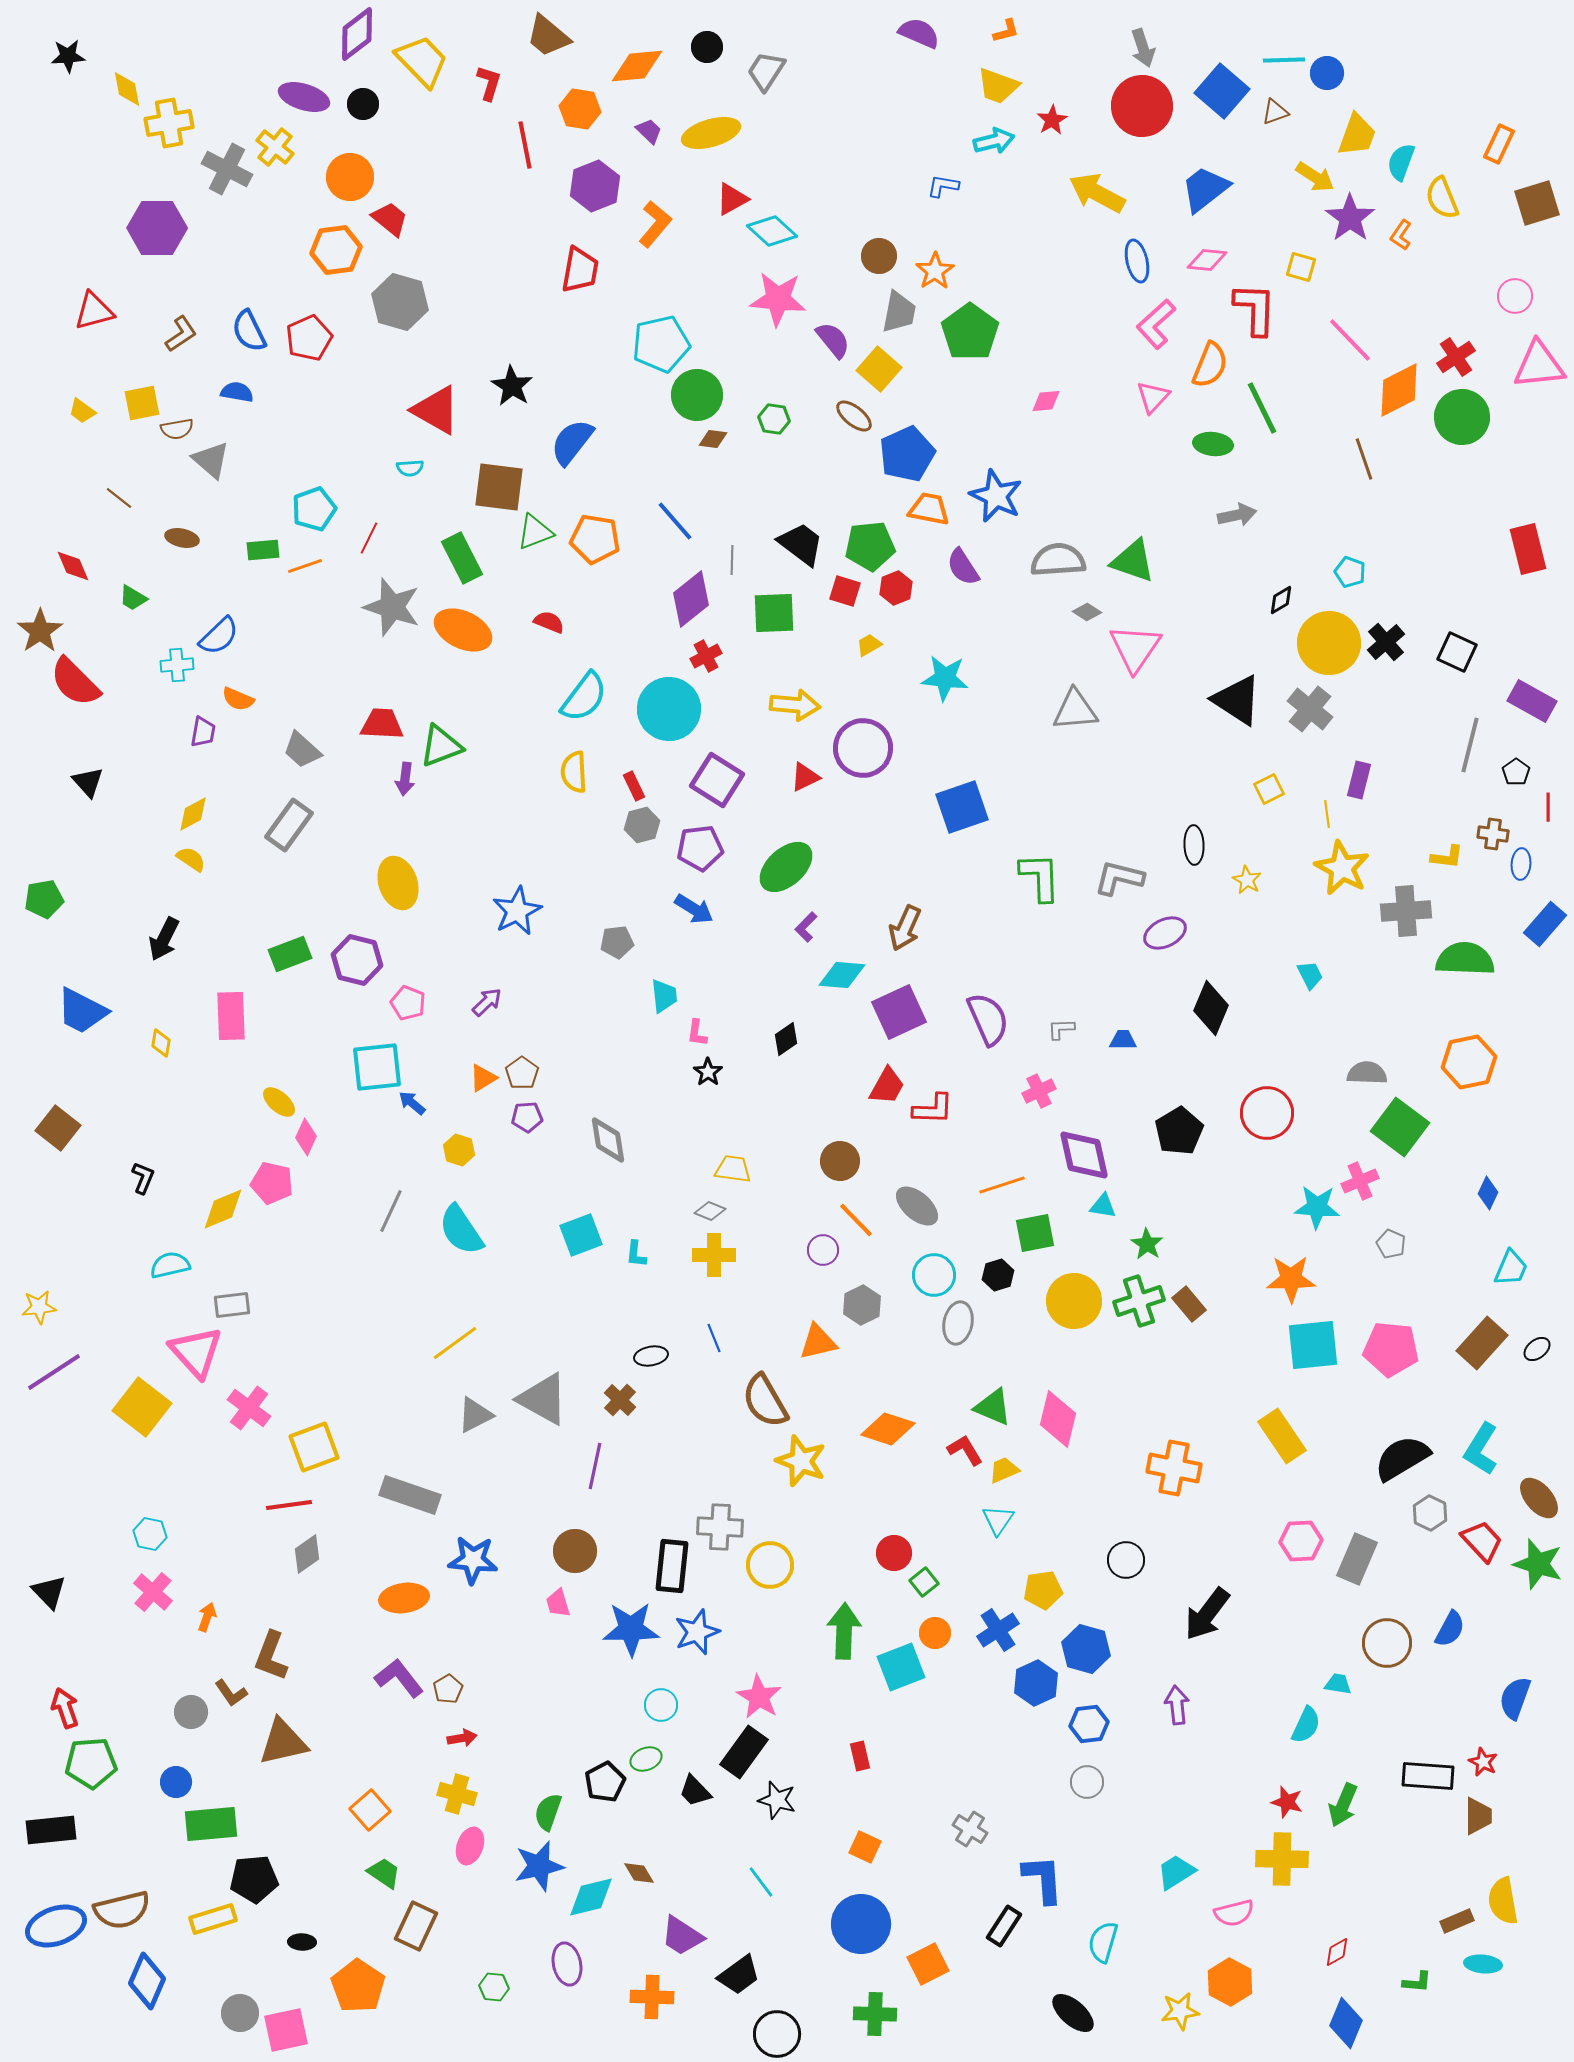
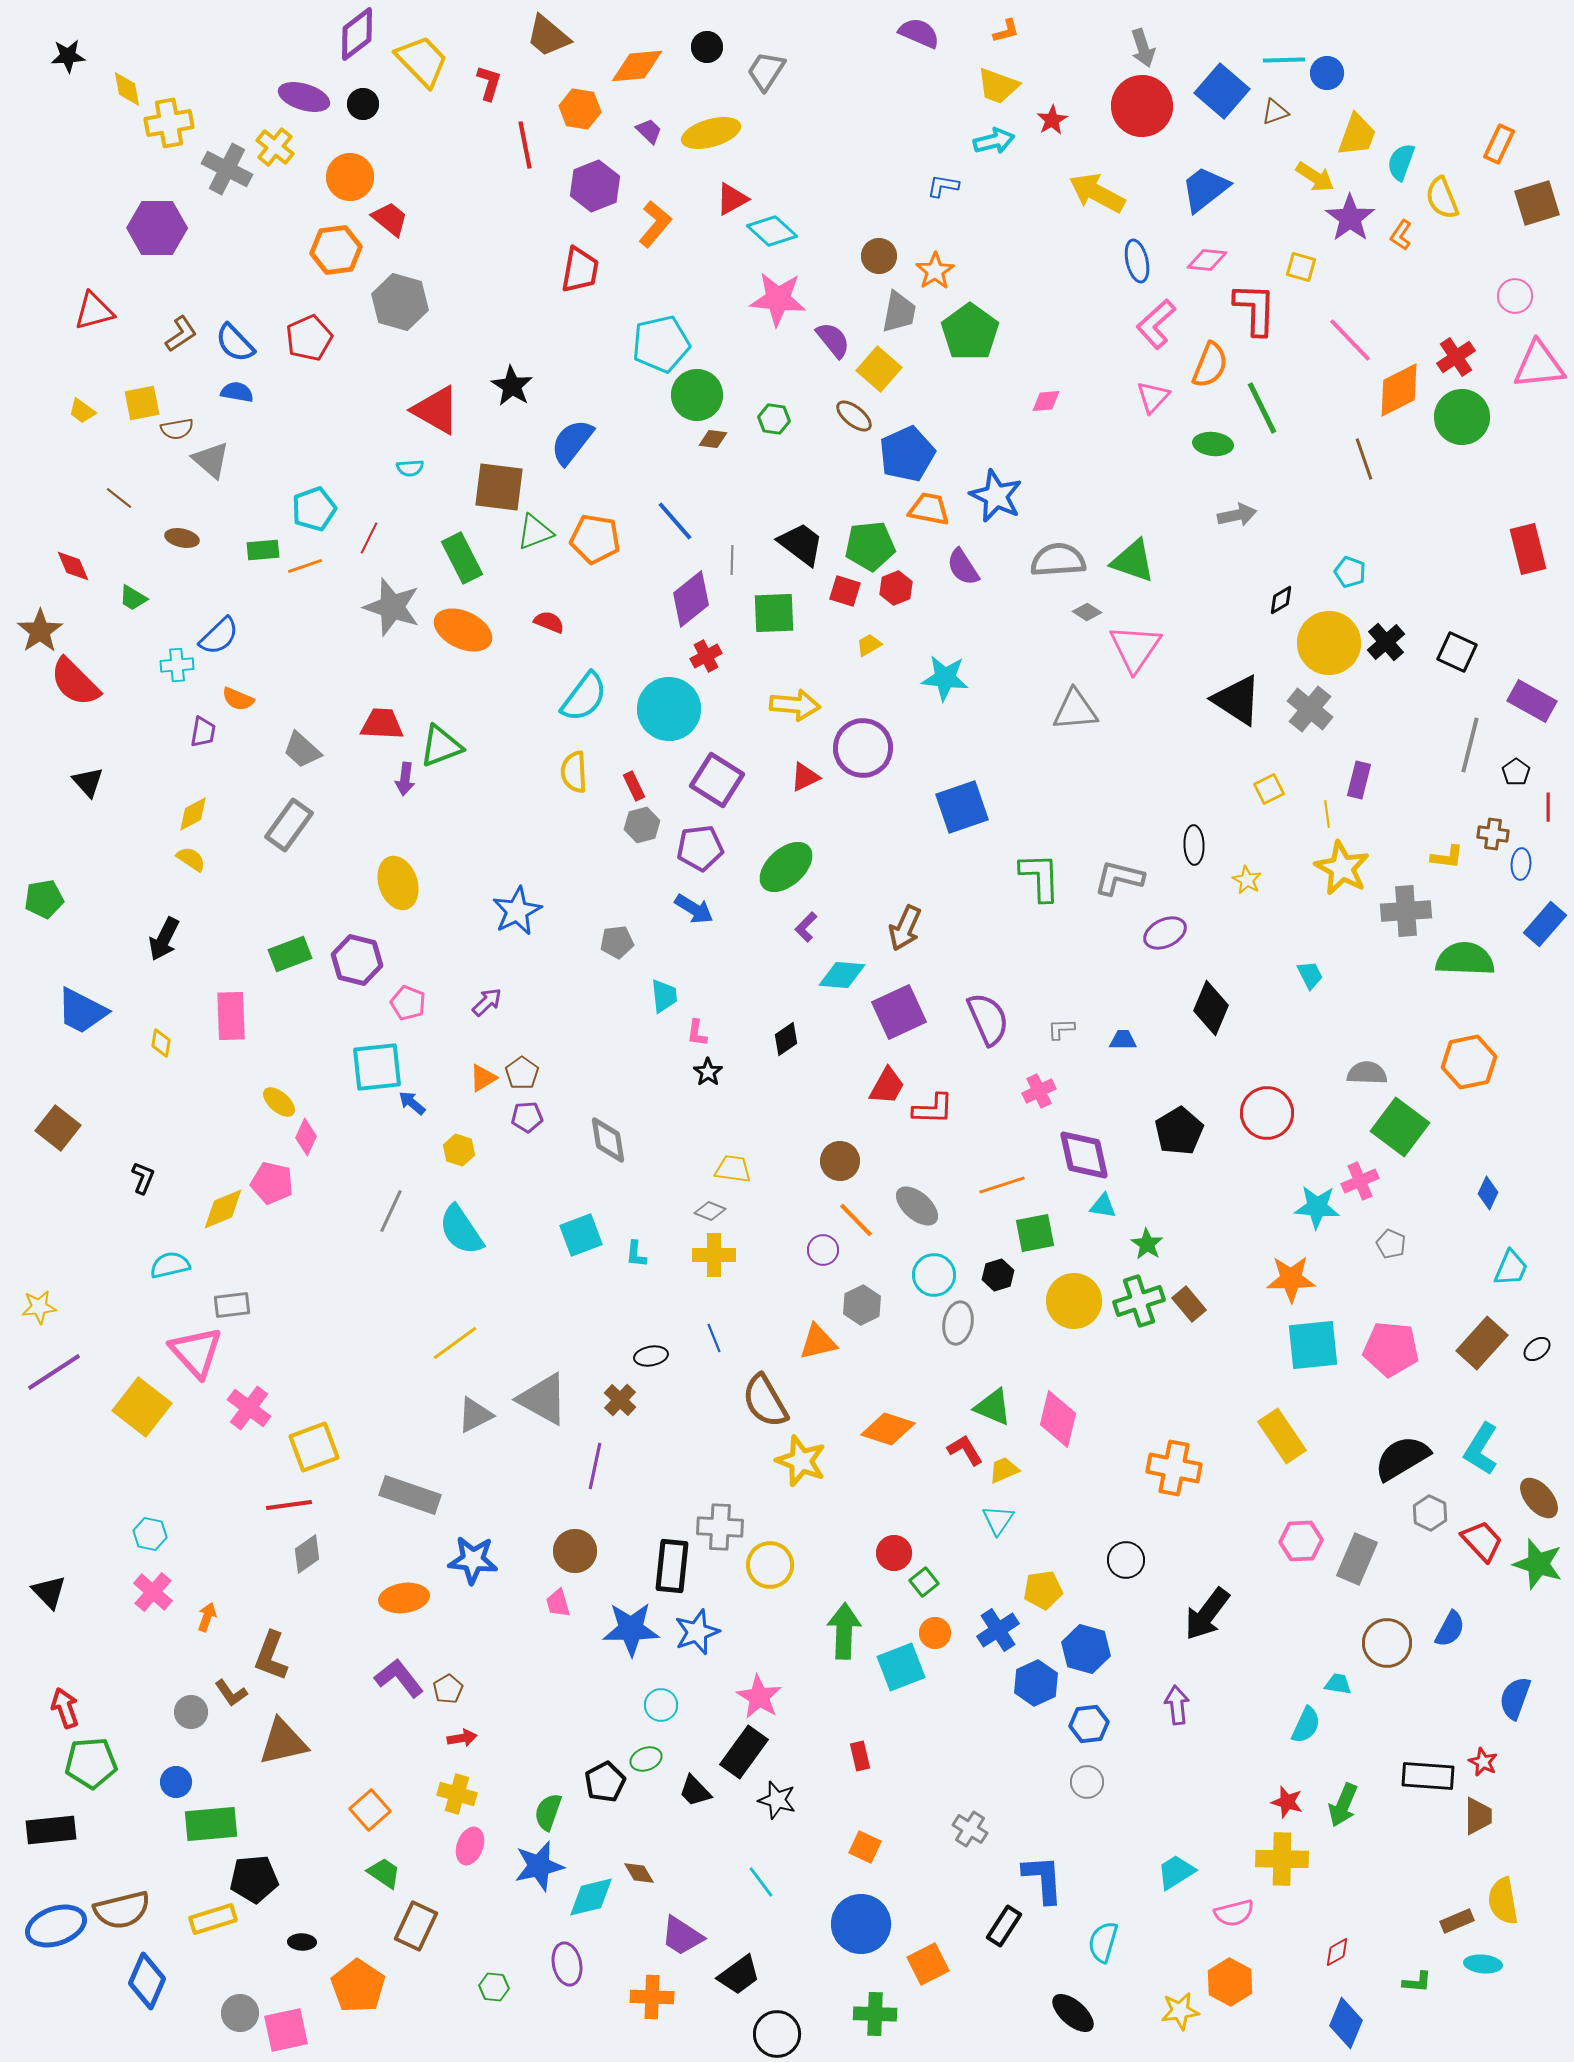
blue semicircle at (249, 331): moved 14 px left, 12 px down; rotated 18 degrees counterclockwise
